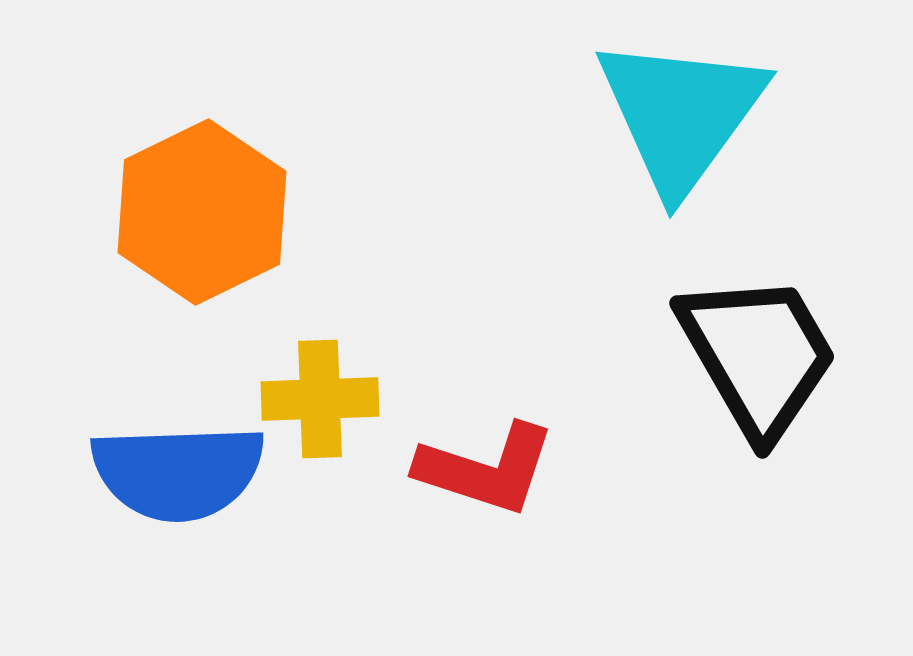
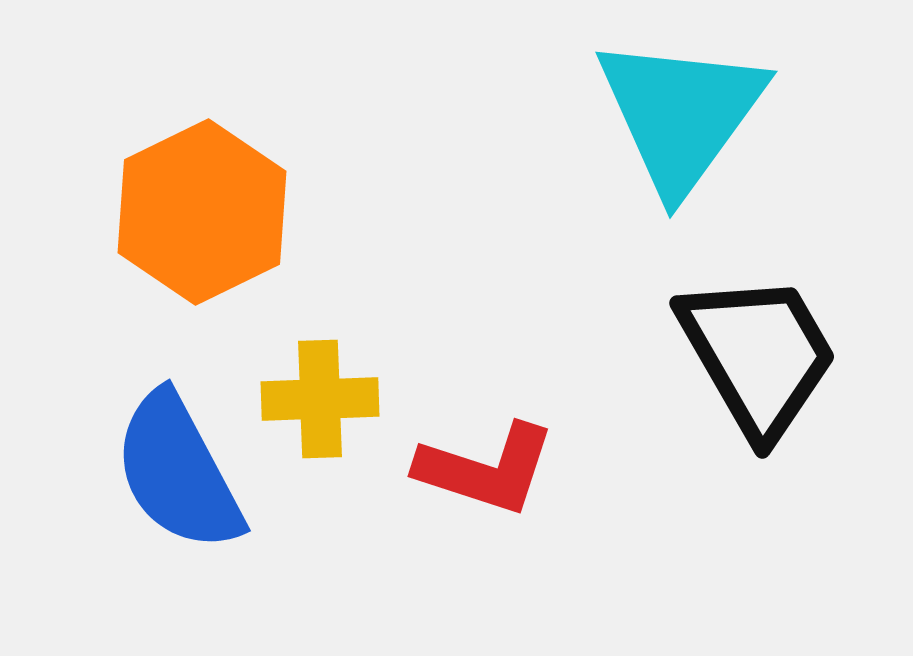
blue semicircle: rotated 64 degrees clockwise
